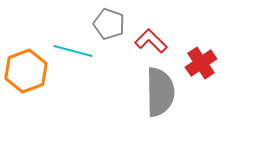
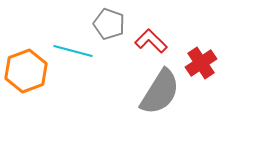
gray semicircle: rotated 33 degrees clockwise
